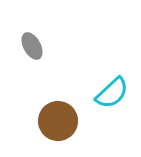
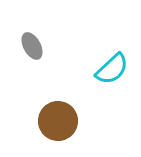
cyan semicircle: moved 24 px up
